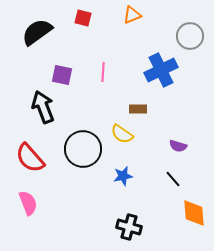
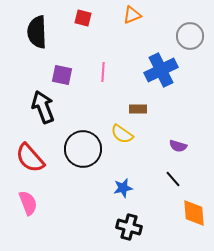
black semicircle: rotated 56 degrees counterclockwise
blue star: moved 12 px down
